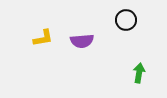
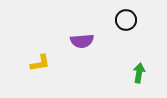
yellow L-shape: moved 3 px left, 25 px down
